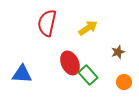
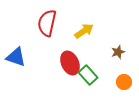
yellow arrow: moved 4 px left, 3 px down
blue triangle: moved 6 px left, 17 px up; rotated 15 degrees clockwise
